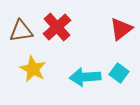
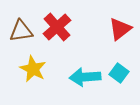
red triangle: moved 1 px left
